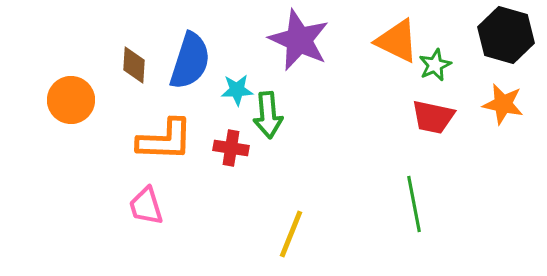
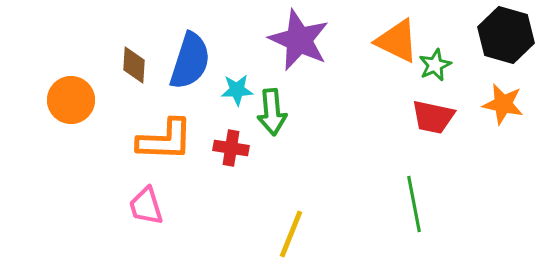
green arrow: moved 4 px right, 3 px up
